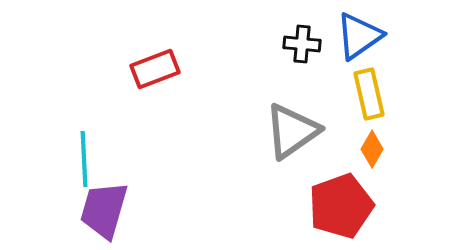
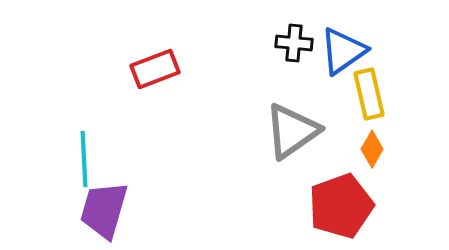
blue triangle: moved 16 px left, 15 px down
black cross: moved 8 px left, 1 px up
